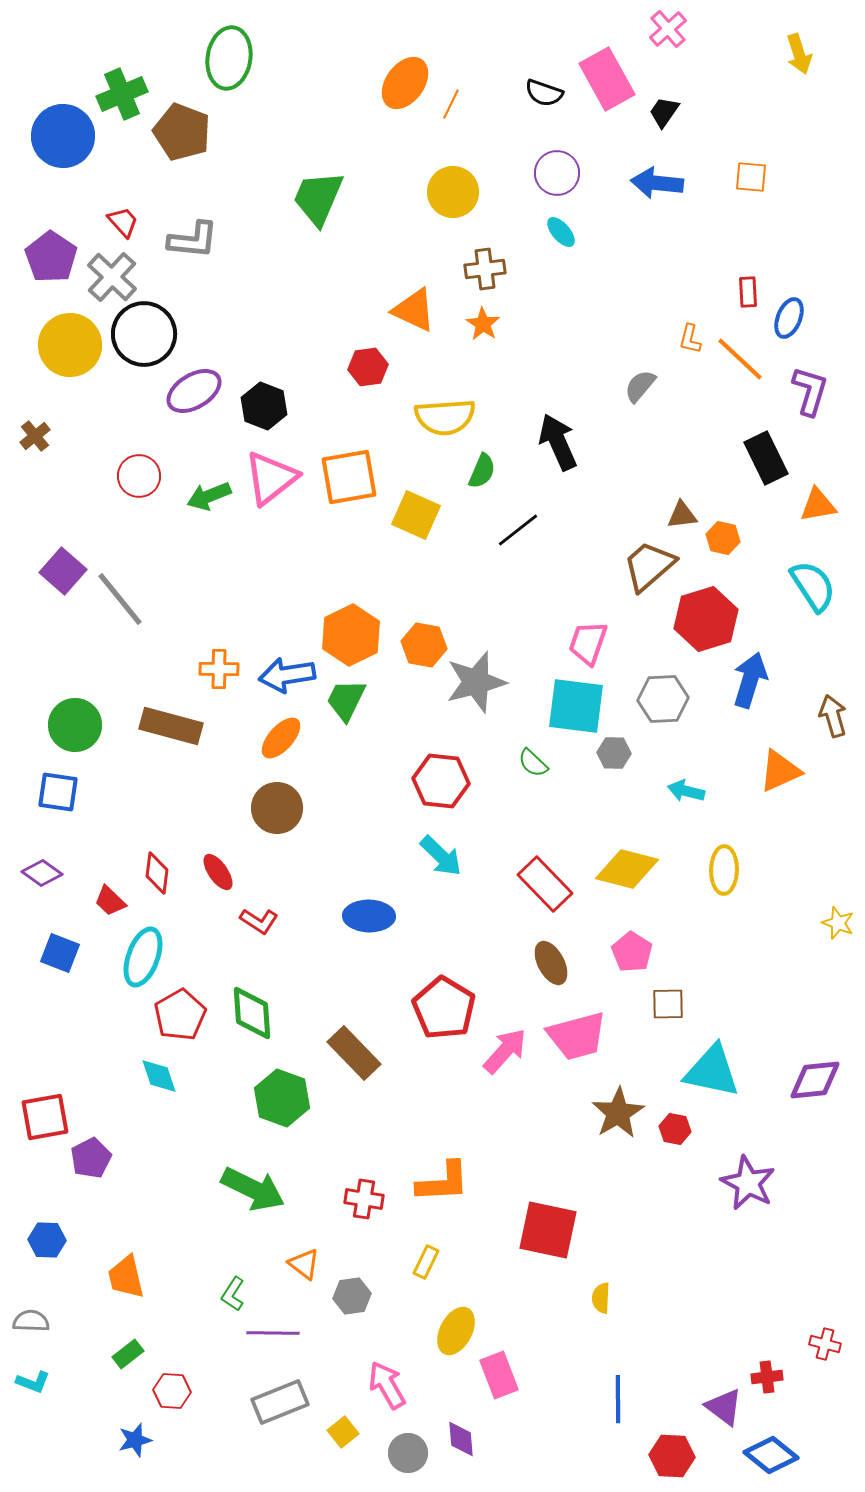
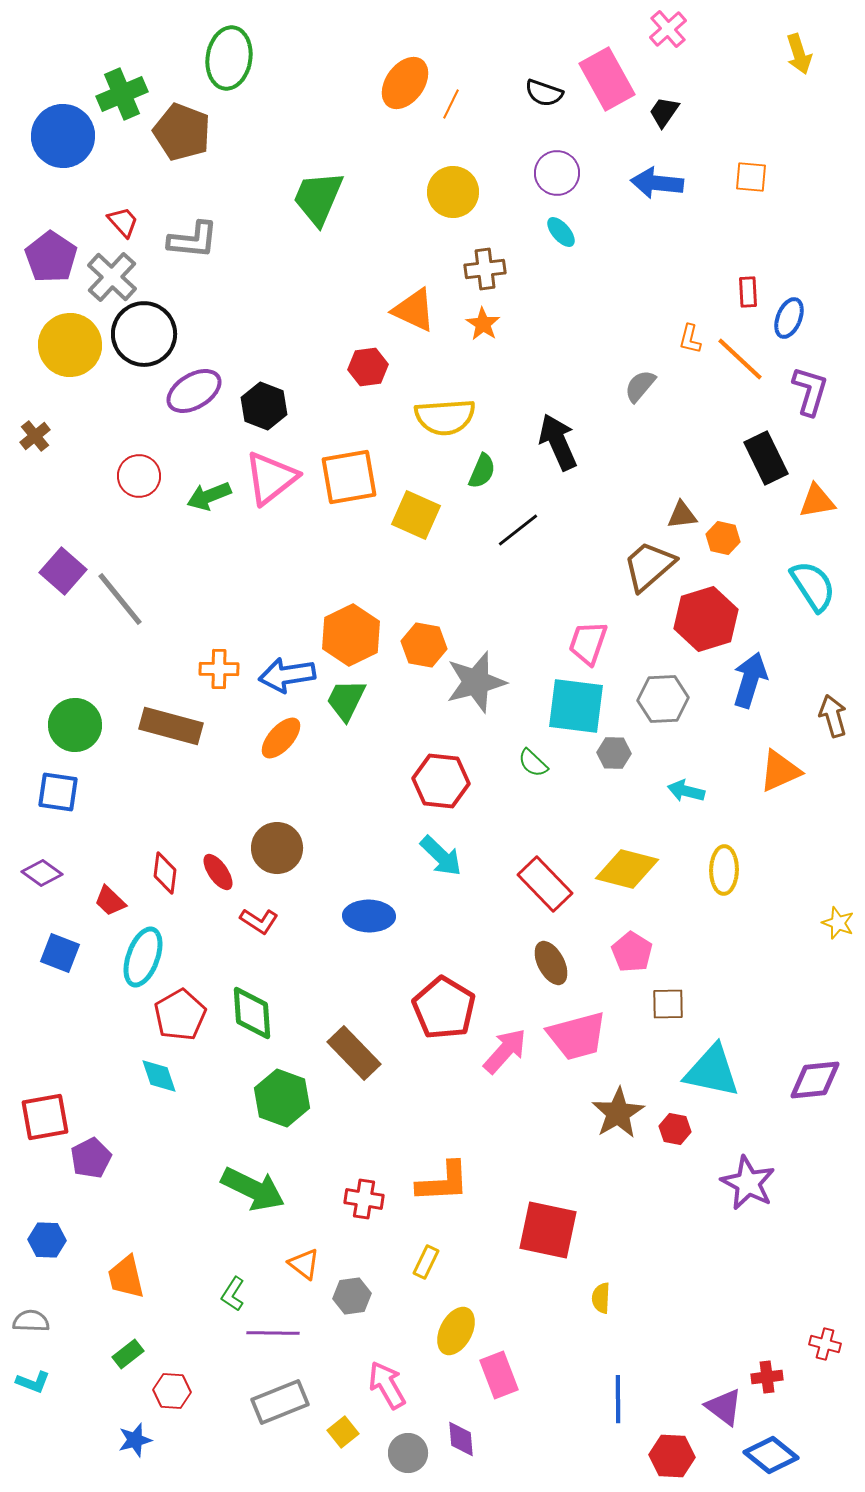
orange triangle at (818, 505): moved 1 px left, 4 px up
brown circle at (277, 808): moved 40 px down
red diamond at (157, 873): moved 8 px right
